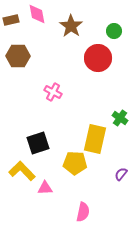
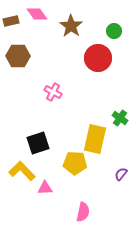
pink diamond: rotated 25 degrees counterclockwise
brown rectangle: moved 1 px down
